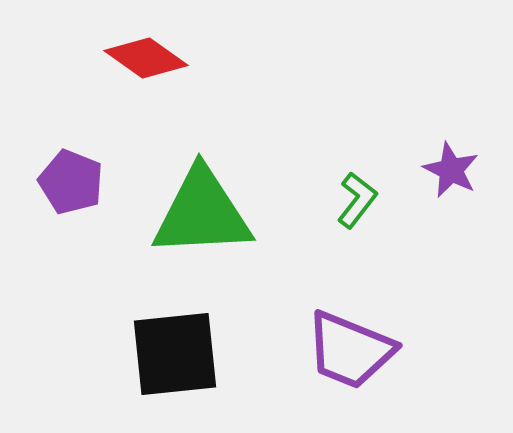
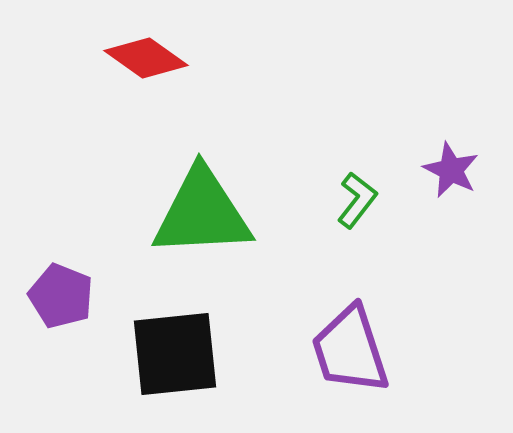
purple pentagon: moved 10 px left, 114 px down
purple trapezoid: rotated 50 degrees clockwise
